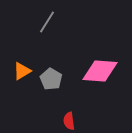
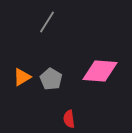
orange triangle: moved 6 px down
red semicircle: moved 2 px up
